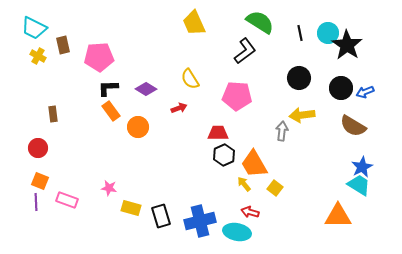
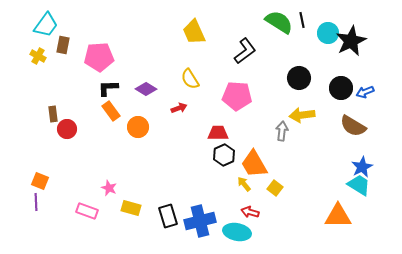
green semicircle at (260, 22): moved 19 px right
yellow trapezoid at (194, 23): moved 9 px down
cyan trapezoid at (34, 28): moved 12 px right, 3 px up; rotated 80 degrees counterclockwise
black line at (300, 33): moved 2 px right, 13 px up
brown rectangle at (63, 45): rotated 24 degrees clockwise
black star at (347, 45): moved 4 px right, 4 px up; rotated 12 degrees clockwise
red circle at (38, 148): moved 29 px right, 19 px up
pink star at (109, 188): rotated 14 degrees clockwise
pink rectangle at (67, 200): moved 20 px right, 11 px down
black rectangle at (161, 216): moved 7 px right
